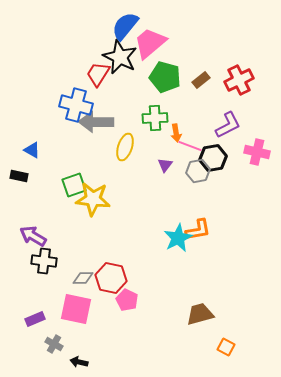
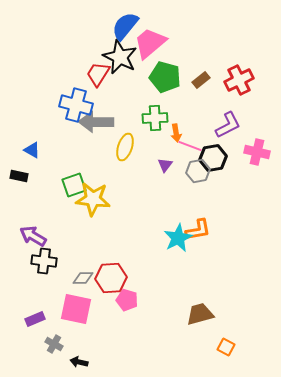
red hexagon: rotated 16 degrees counterclockwise
pink pentagon: rotated 10 degrees counterclockwise
